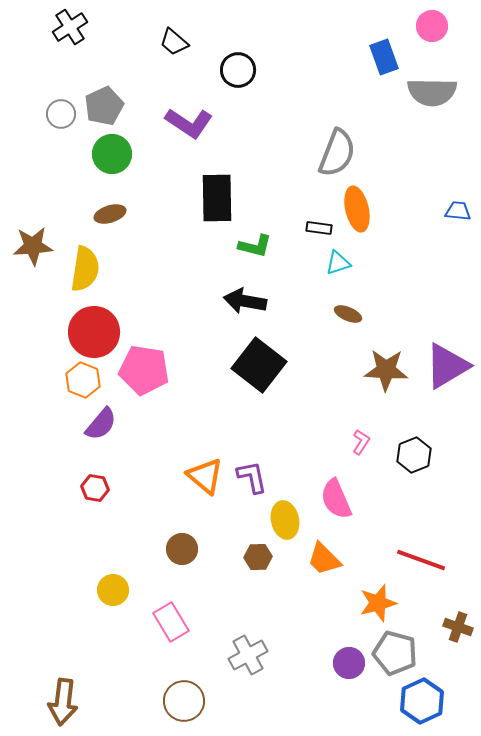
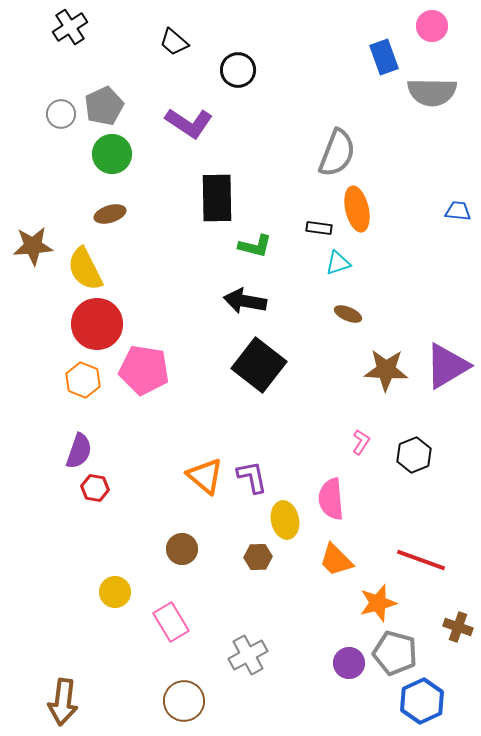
yellow semicircle at (85, 269): rotated 144 degrees clockwise
red circle at (94, 332): moved 3 px right, 8 px up
purple semicircle at (101, 424): moved 22 px left, 27 px down; rotated 21 degrees counterclockwise
pink semicircle at (336, 499): moved 5 px left; rotated 18 degrees clockwise
orange trapezoid at (324, 559): moved 12 px right, 1 px down
yellow circle at (113, 590): moved 2 px right, 2 px down
